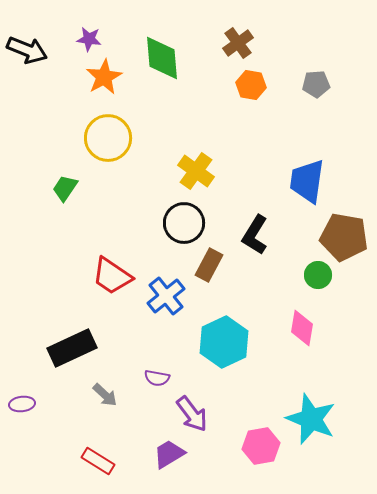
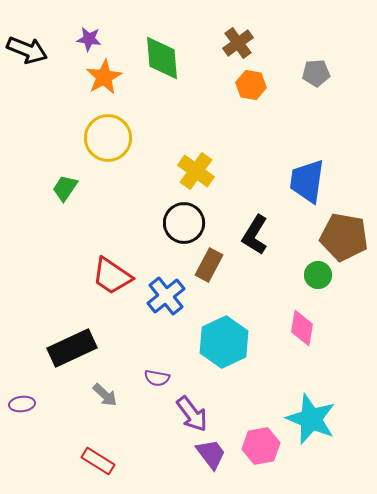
gray pentagon: moved 11 px up
purple trapezoid: moved 42 px right; rotated 84 degrees clockwise
